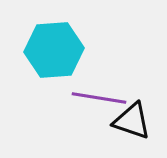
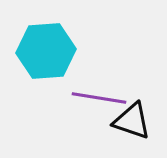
cyan hexagon: moved 8 px left, 1 px down
